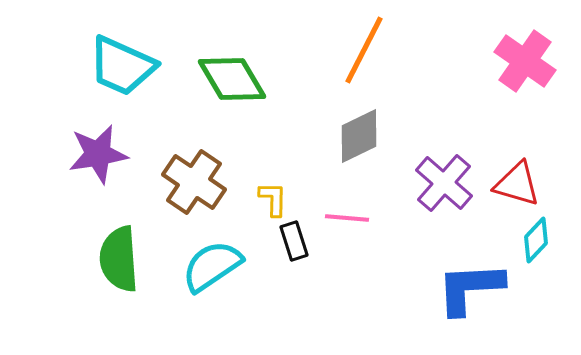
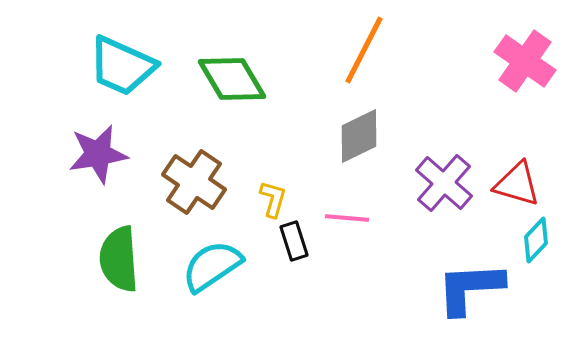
yellow L-shape: rotated 15 degrees clockwise
